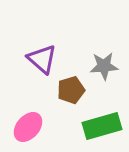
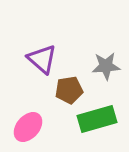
gray star: moved 2 px right
brown pentagon: moved 2 px left; rotated 8 degrees clockwise
green rectangle: moved 5 px left, 7 px up
